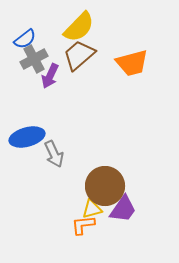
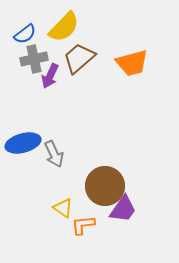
yellow semicircle: moved 15 px left
blue semicircle: moved 5 px up
brown trapezoid: moved 3 px down
gray cross: rotated 16 degrees clockwise
blue ellipse: moved 4 px left, 6 px down
yellow triangle: moved 29 px left, 1 px up; rotated 50 degrees clockwise
